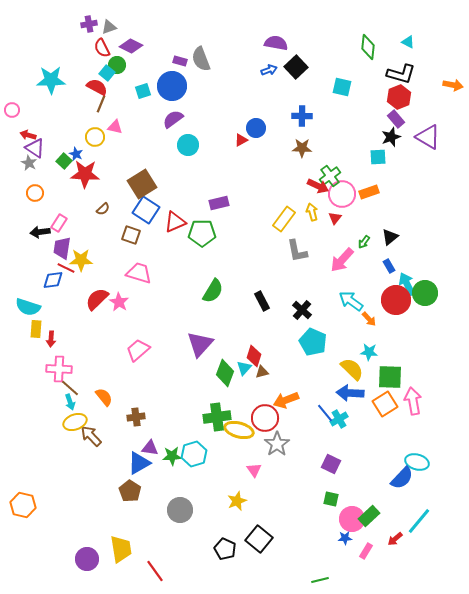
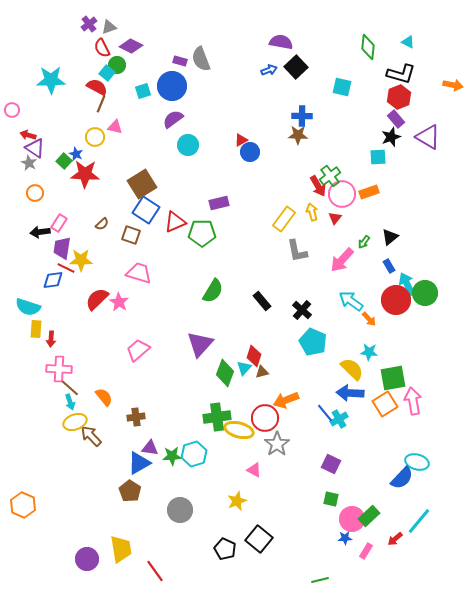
purple cross at (89, 24): rotated 28 degrees counterclockwise
purple semicircle at (276, 43): moved 5 px right, 1 px up
blue circle at (256, 128): moved 6 px left, 24 px down
brown star at (302, 148): moved 4 px left, 13 px up
red arrow at (318, 186): rotated 35 degrees clockwise
brown semicircle at (103, 209): moved 1 px left, 15 px down
black rectangle at (262, 301): rotated 12 degrees counterclockwise
green square at (390, 377): moved 3 px right, 1 px down; rotated 12 degrees counterclockwise
pink triangle at (254, 470): rotated 28 degrees counterclockwise
orange hexagon at (23, 505): rotated 10 degrees clockwise
